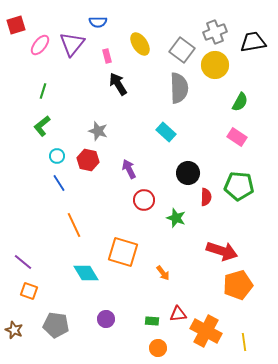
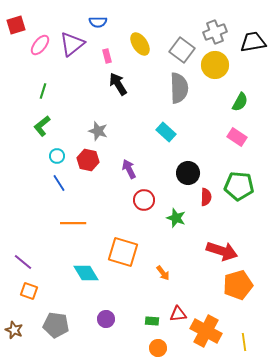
purple triangle at (72, 44): rotated 12 degrees clockwise
orange line at (74, 225): moved 1 px left, 2 px up; rotated 65 degrees counterclockwise
